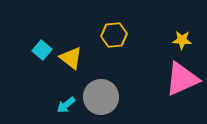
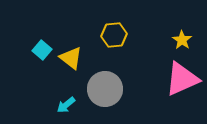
yellow star: rotated 30 degrees clockwise
gray circle: moved 4 px right, 8 px up
